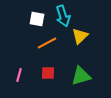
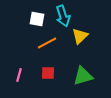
green triangle: moved 2 px right
